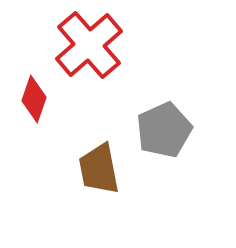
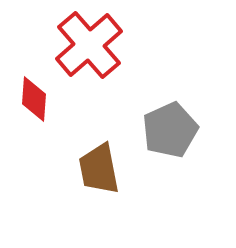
red diamond: rotated 15 degrees counterclockwise
gray pentagon: moved 6 px right
